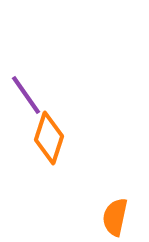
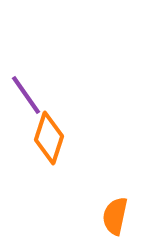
orange semicircle: moved 1 px up
